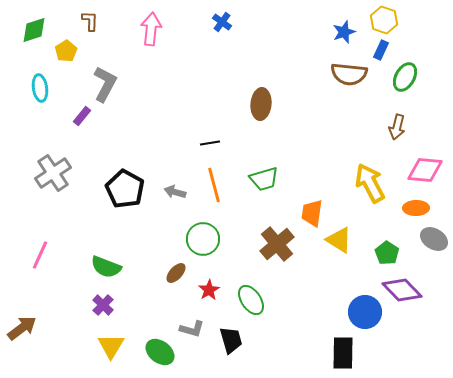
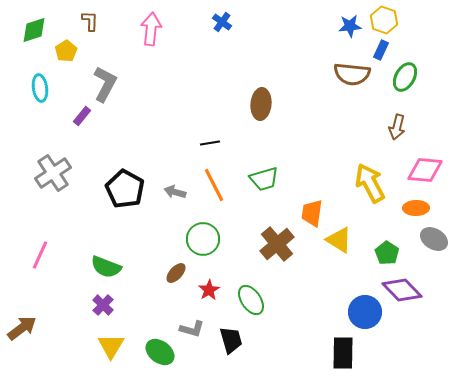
blue star at (344, 32): moved 6 px right, 6 px up; rotated 15 degrees clockwise
brown semicircle at (349, 74): moved 3 px right
orange line at (214, 185): rotated 12 degrees counterclockwise
